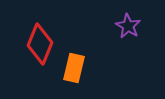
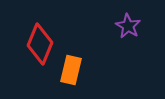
orange rectangle: moved 3 px left, 2 px down
